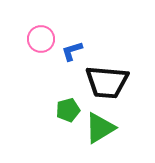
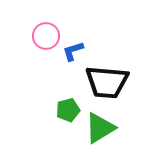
pink circle: moved 5 px right, 3 px up
blue L-shape: moved 1 px right
